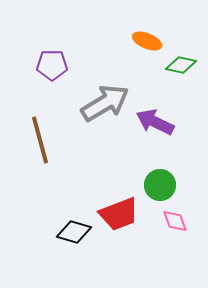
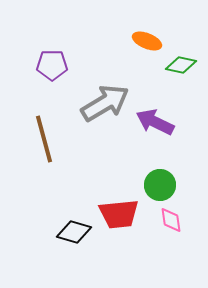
brown line: moved 4 px right, 1 px up
red trapezoid: rotated 15 degrees clockwise
pink diamond: moved 4 px left, 1 px up; rotated 12 degrees clockwise
